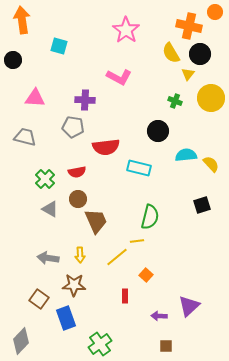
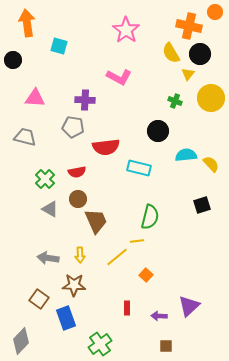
orange arrow at (22, 20): moved 5 px right, 3 px down
red rectangle at (125, 296): moved 2 px right, 12 px down
